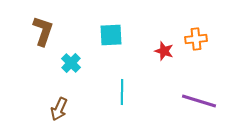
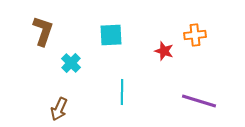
orange cross: moved 1 px left, 4 px up
